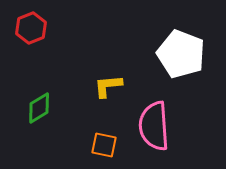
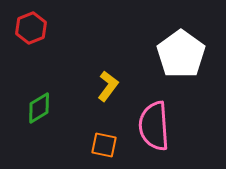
white pentagon: rotated 15 degrees clockwise
yellow L-shape: rotated 132 degrees clockwise
